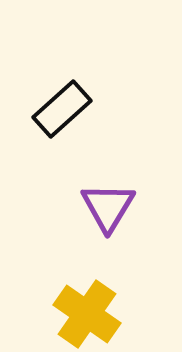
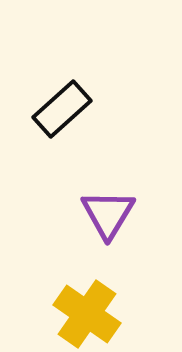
purple triangle: moved 7 px down
